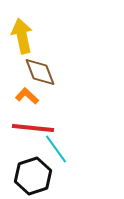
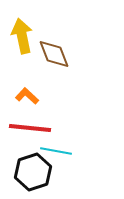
brown diamond: moved 14 px right, 18 px up
red line: moved 3 px left
cyan line: moved 2 px down; rotated 44 degrees counterclockwise
black hexagon: moved 4 px up
